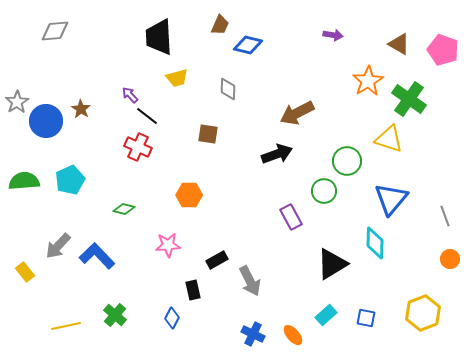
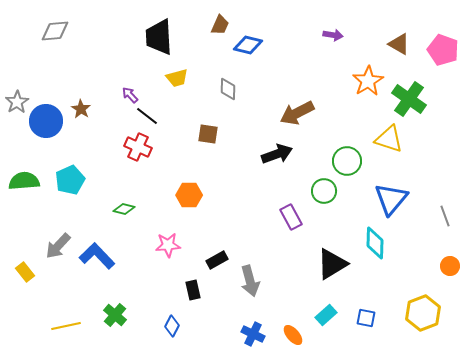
orange circle at (450, 259): moved 7 px down
gray arrow at (250, 281): rotated 12 degrees clockwise
blue diamond at (172, 318): moved 8 px down
